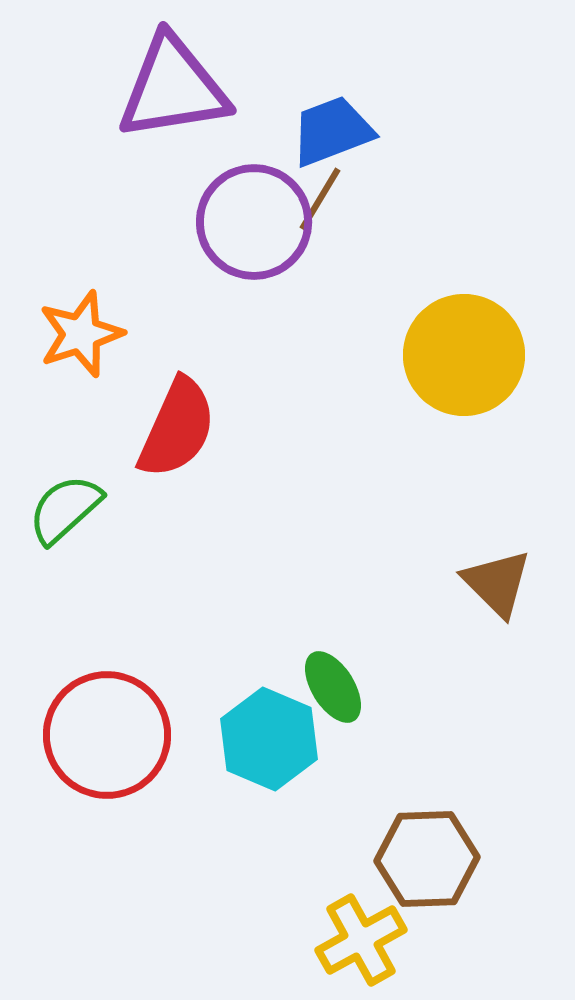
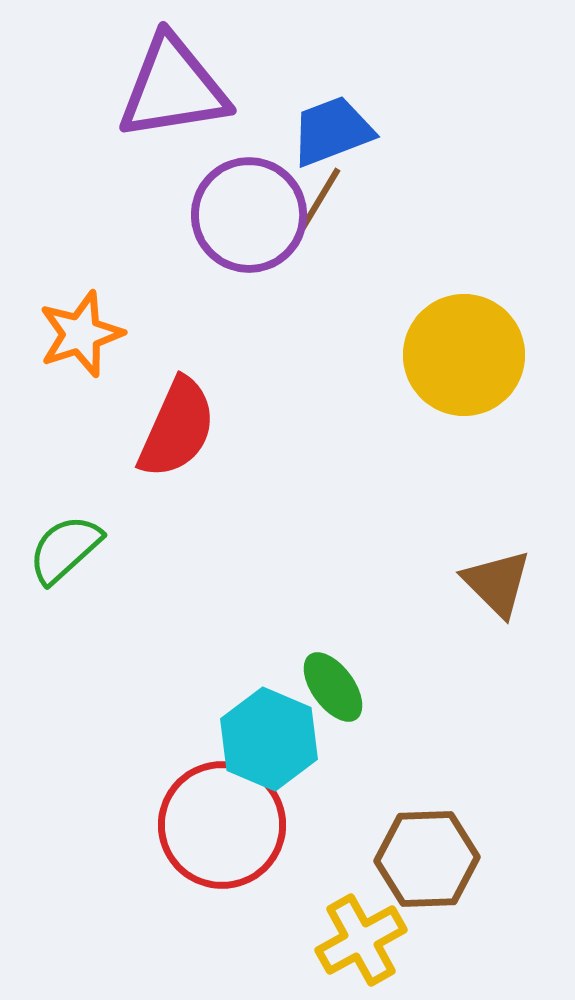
purple circle: moved 5 px left, 7 px up
green semicircle: moved 40 px down
green ellipse: rotated 4 degrees counterclockwise
red circle: moved 115 px right, 90 px down
